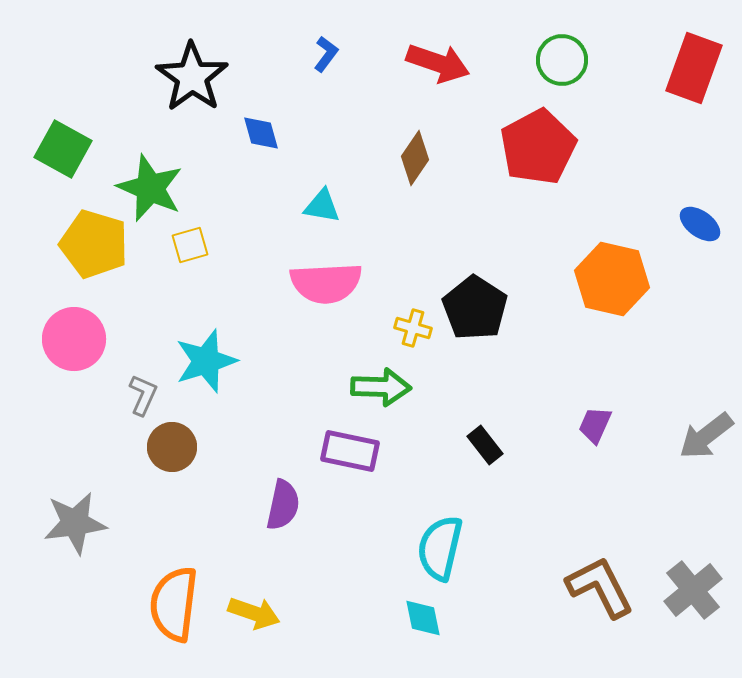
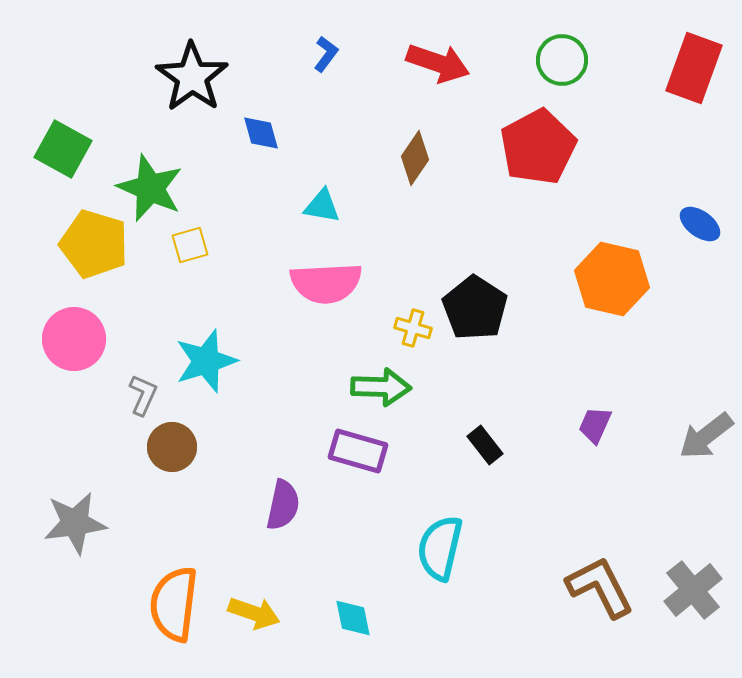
purple rectangle: moved 8 px right; rotated 4 degrees clockwise
cyan diamond: moved 70 px left
